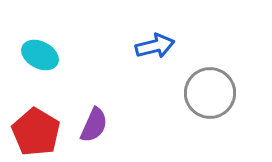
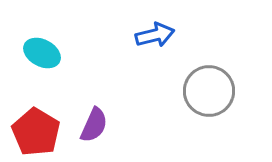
blue arrow: moved 11 px up
cyan ellipse: moved 2 px right, 2 px up
gray circle: moved 1 px left, 2 px up
